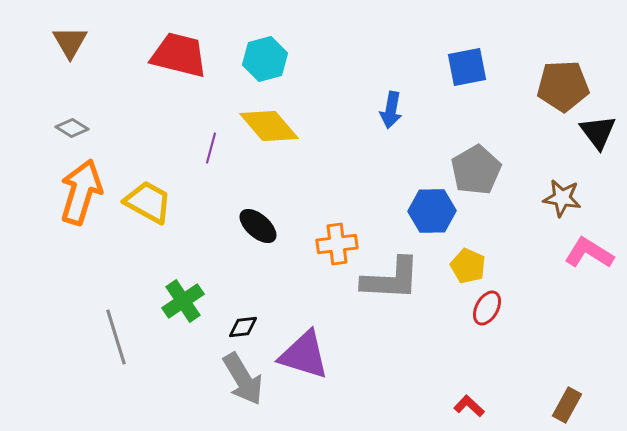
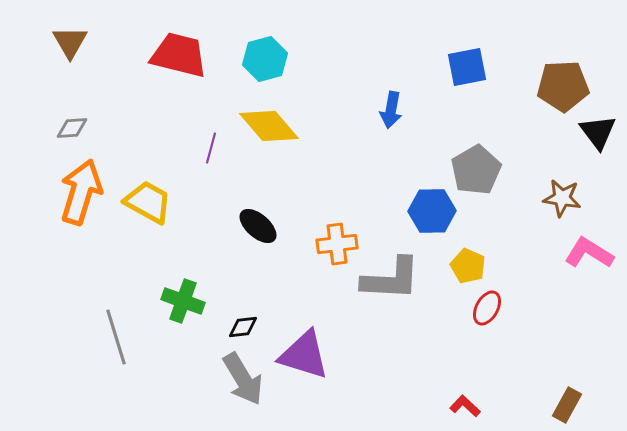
gray diamond: rotated 36 degrees counterclockwise
green cross: rotated 36 degrees counterclockwise
red L-shape: moved 4 px left
